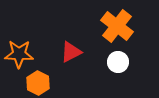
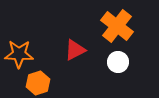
red triangle: moved 4 px right, 2 px up
orange hexagon: rotated 15 degrees clockwise
